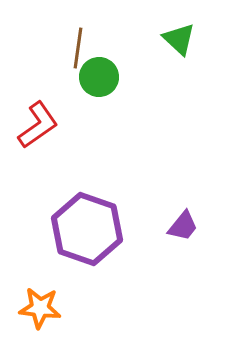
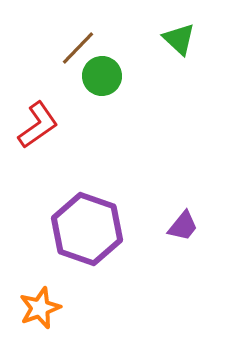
brown line: rotated 36 degrees clockwise
green circle: moved 3 px right, 1 px up
orange star: rotated 27 degrees counterclockwise
